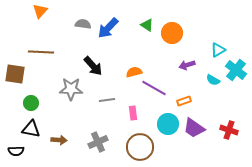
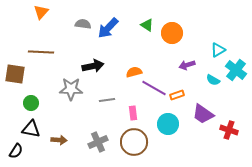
orange triangle: moved 1 px right, 1 px down
black arrow: rotated 60 degrees counterclockwise
orange rectangle: moved 7 px left, 6 px up
purple trapezoid: moved 9 px right, 14 px up
brown circle: moved 6 px left, 5 px up
black semicircle: rotated 56 degrees counterclockwise
